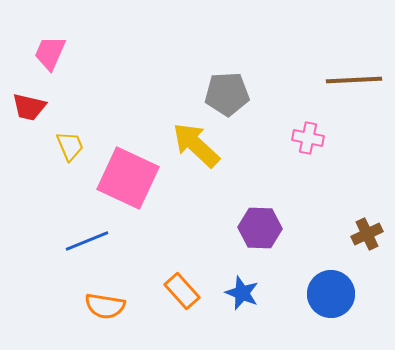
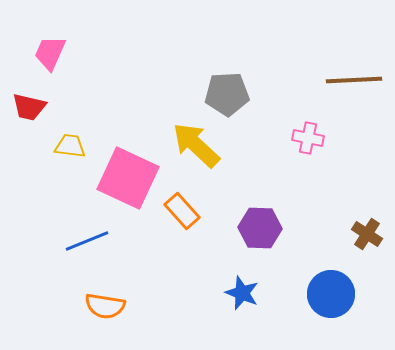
yellow trapezoid: rotated 60 degrees counterclockwise
brown cross: rotated 32 degrees counterclockwise
orange rectangle: moved 80 px up
